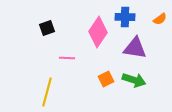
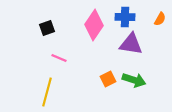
orange semicircle: rotated 24 degrees counterclockwise
pink diamond: moved 4 px left, 7 px up
purple triangle: moved 4 px left, 4 px up
pink line: moved 8 px left; rotated 21 degrees clockwise
orange square: moved 2 px right
